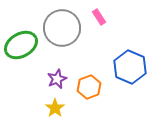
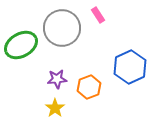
pink rectangle: moved 1 px left, 2 px up
blue hexagon: rotated 12 degrees clockwise
purple star: rotated 18 degrees clockwise
